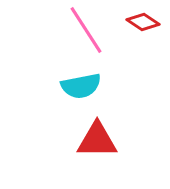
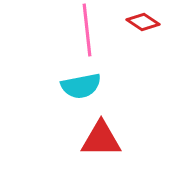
pink line: moved 1 px right; rotated 27 degrees clockwise
red triangle: moved 4 px right, 1 px up
